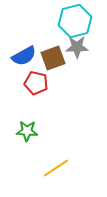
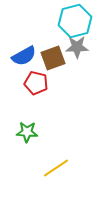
green star: moved 1 px down
